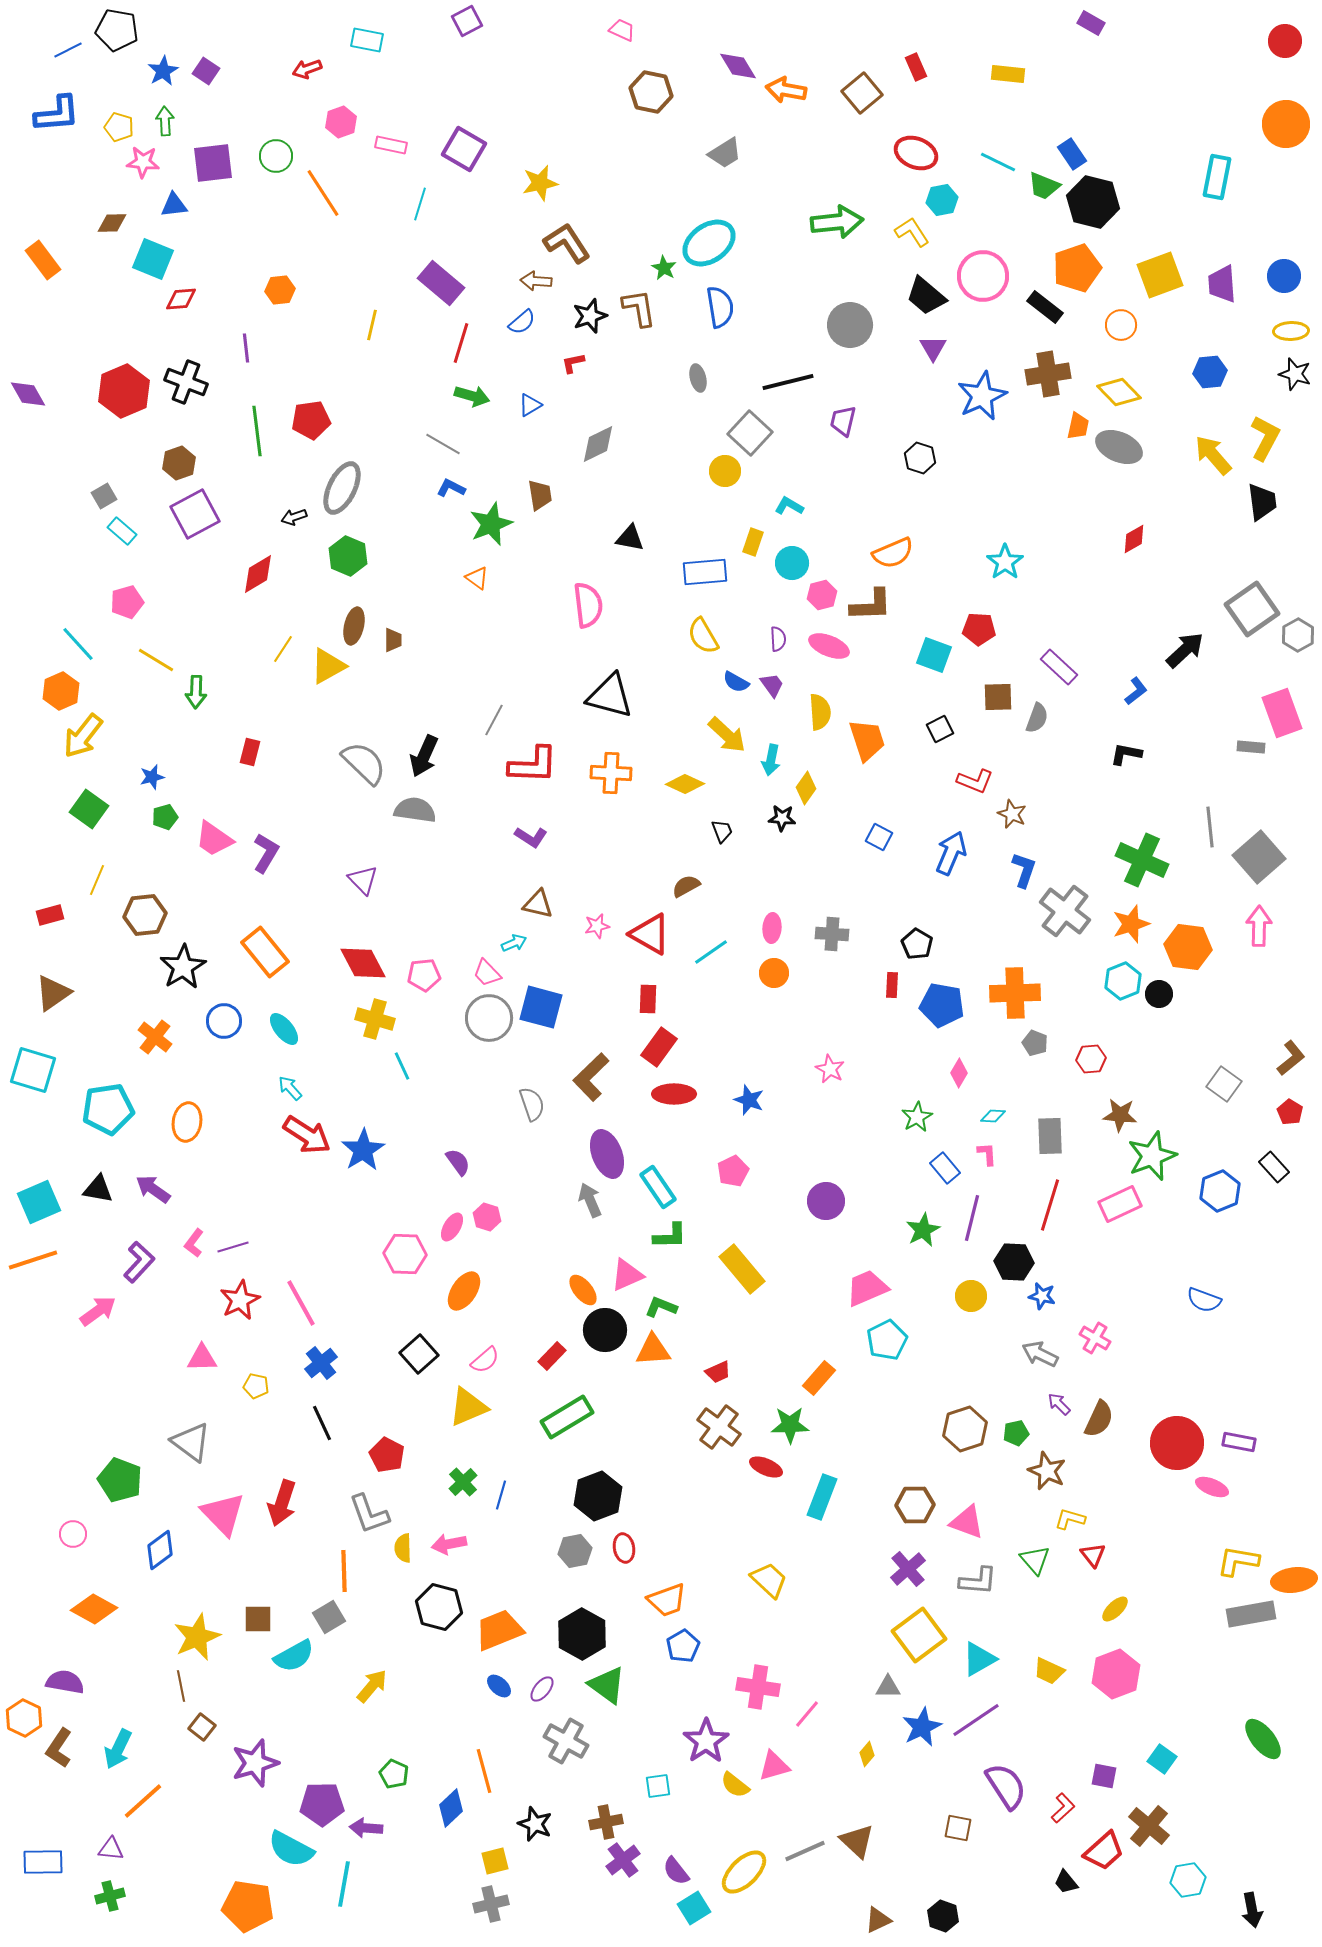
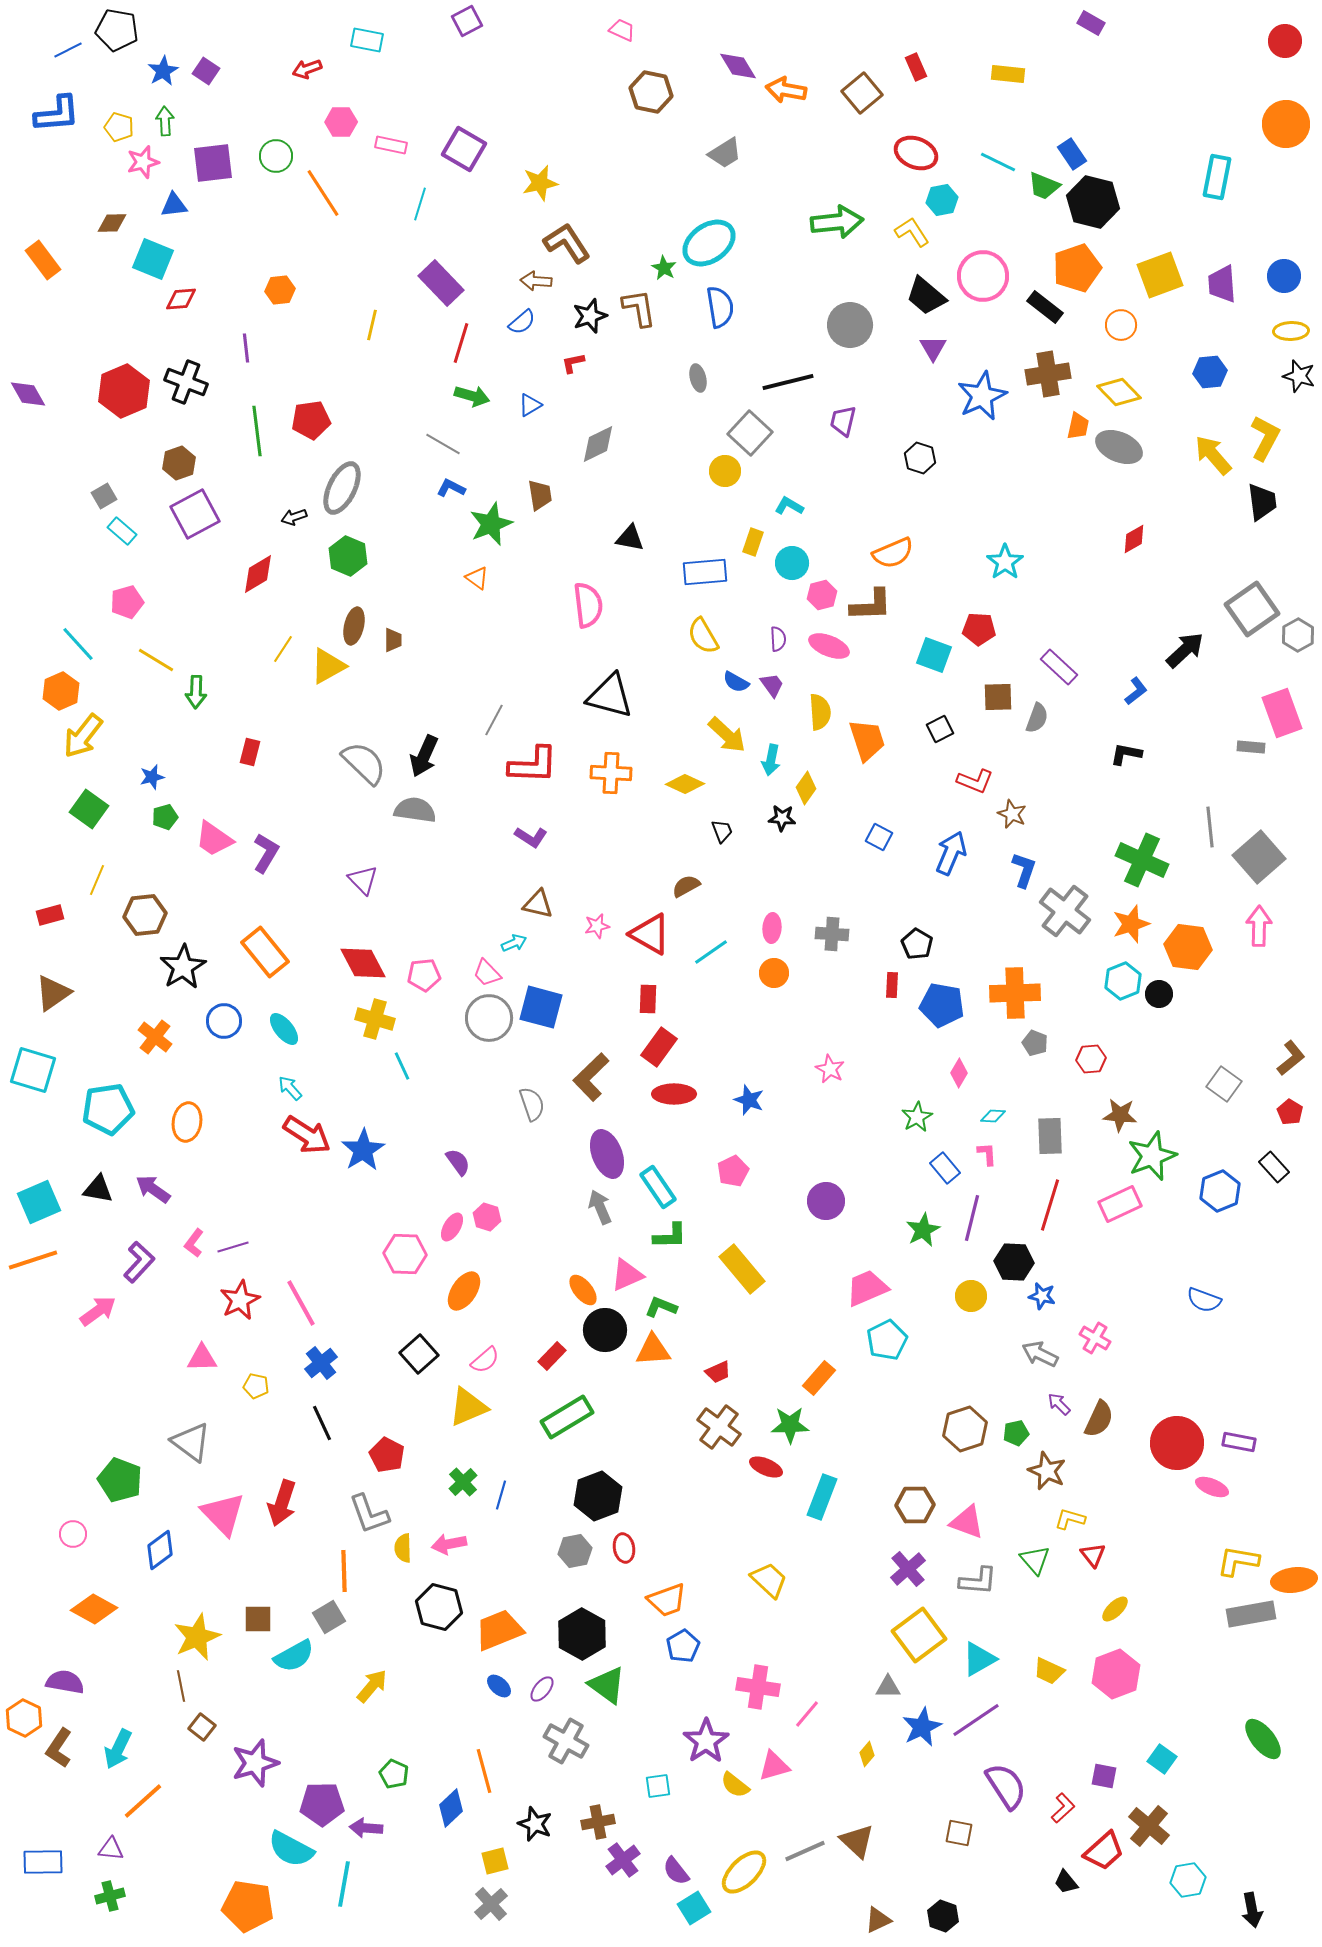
pink hexagon at (341, 122): rotated 20 degrees clockwise
pink star at (143, 162): rotated 20 degrees counterclockwise
purple rectangle at (441, 283): rotated 6 degrees clockwise
black star at (1295, 374): moved 4 px right, 2 px down
gray arrow at (590, 1200): moved 10 px right, 7 px down
brown cross at (606, 1822): moved 8 px left
brown square at (958, 1828): moved 1 px right, 5 px down
gray cross at (491, 1904): rotated 28 degrees counterclockwise
